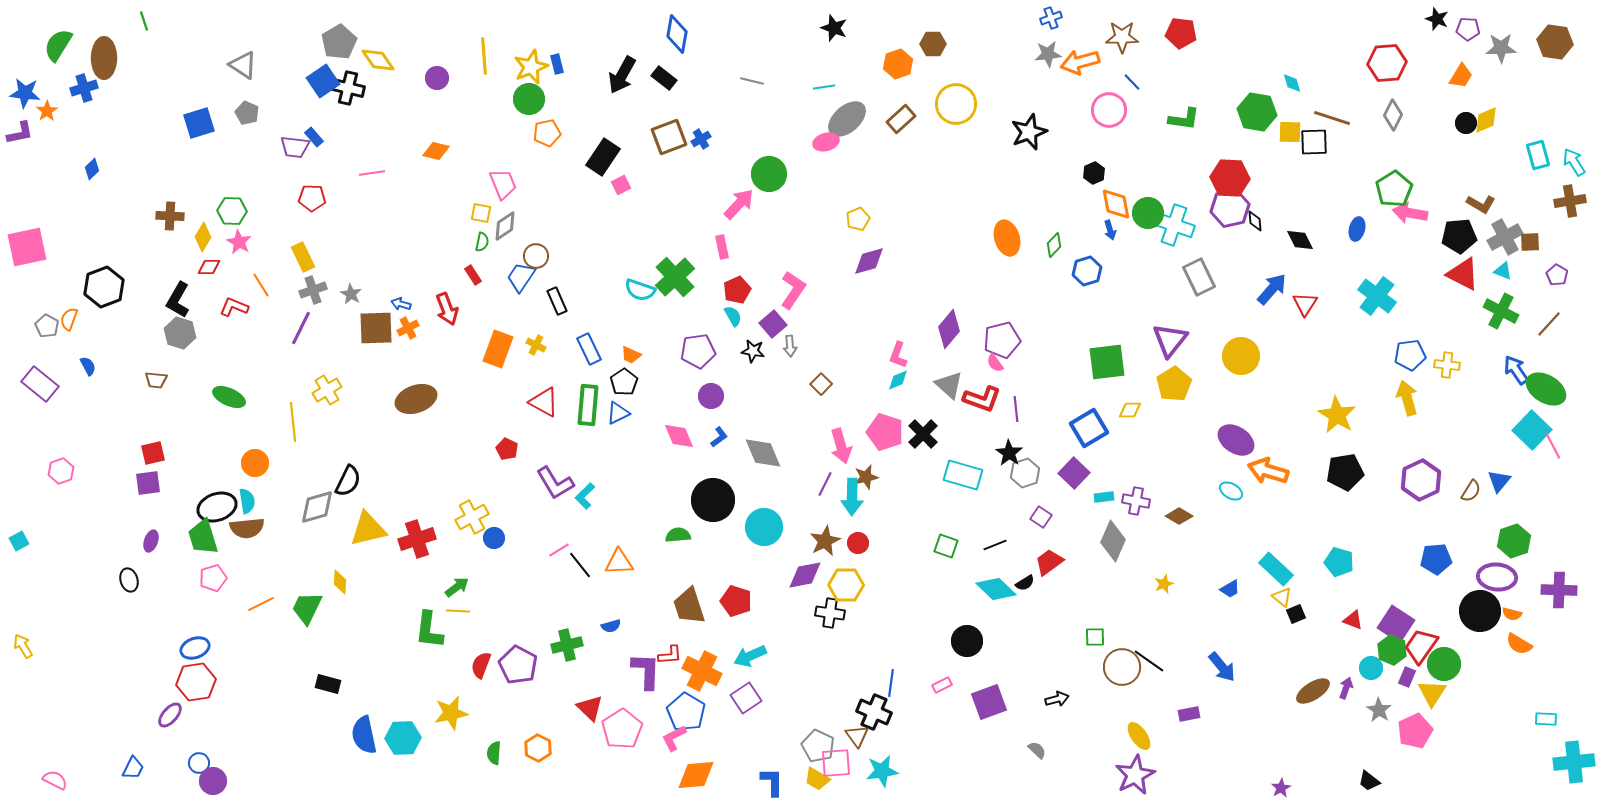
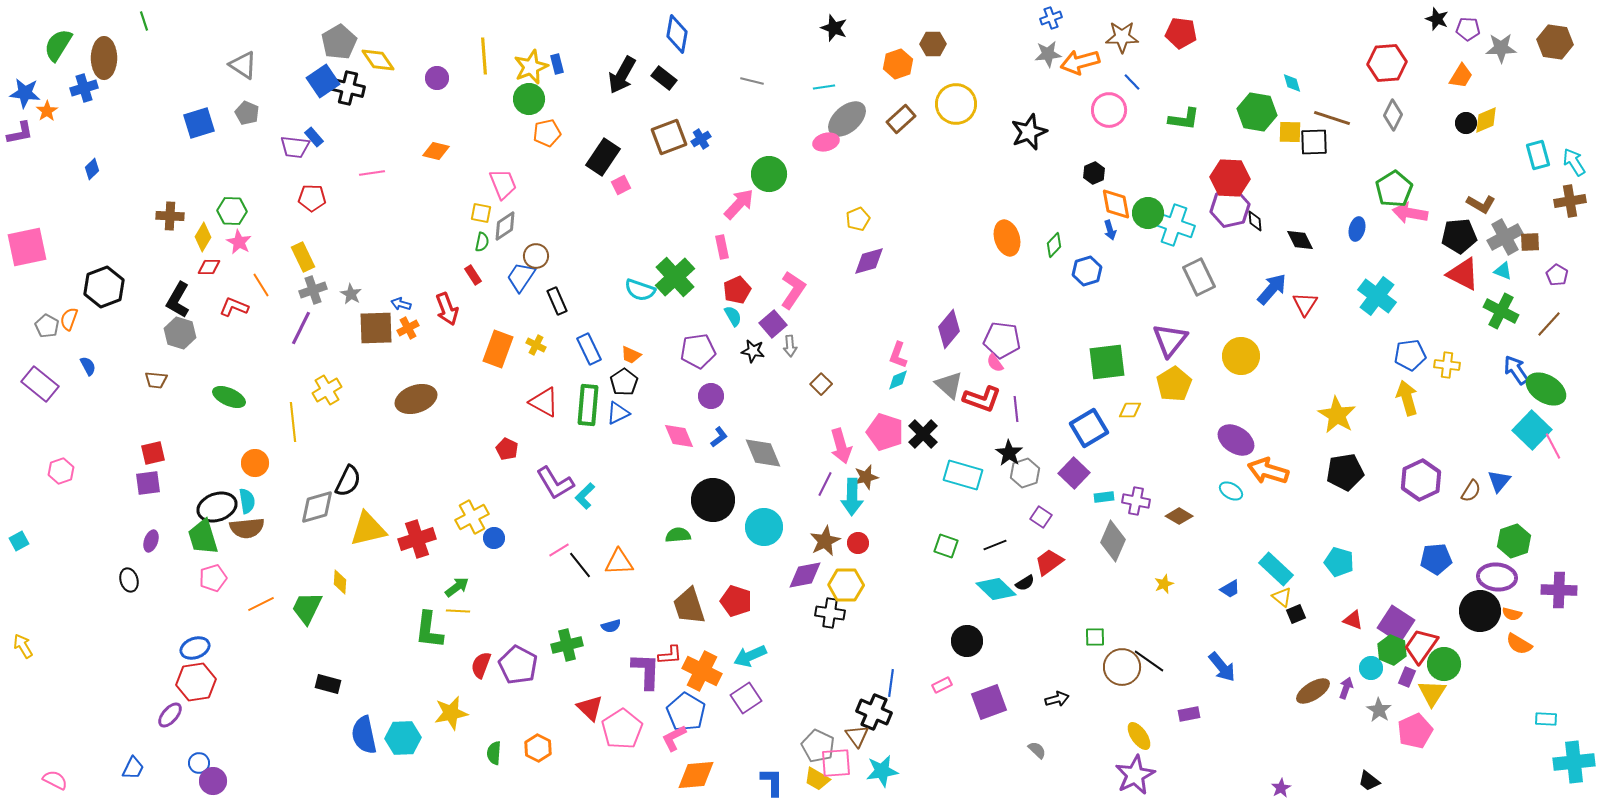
purple pentagon at (1002, 340): rotated 21 degrees clockwise
